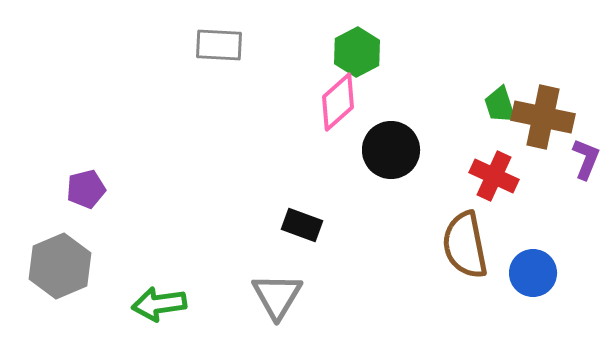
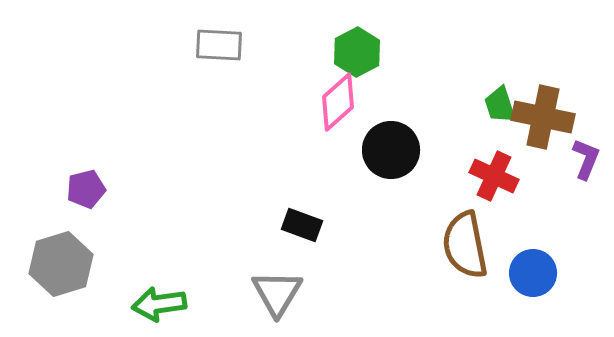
gray hexagon: moved 1 px right, 2 px up; rotated 6 degrees clockwise
gray triangle: moved 3 px up
